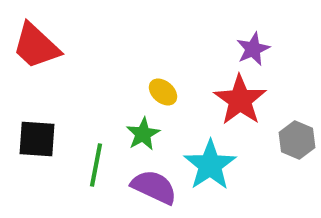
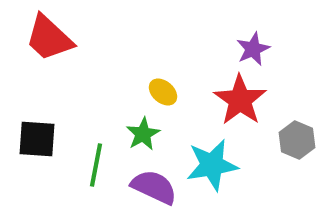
red trapezoid: moved 13 px right, 8 px up
cyan star: moved 2 px right; rotated 24 degrees clockwise
